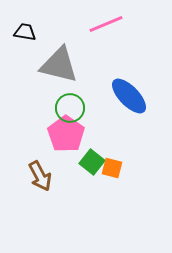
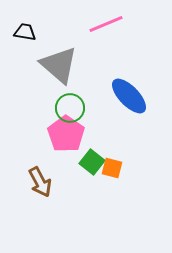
gray triangle: rotated 27 degrees clockwise
brown arrow: moved 6 px down
